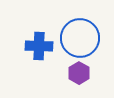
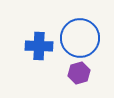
purple hexagon: rotated 15 degrees clockwise
